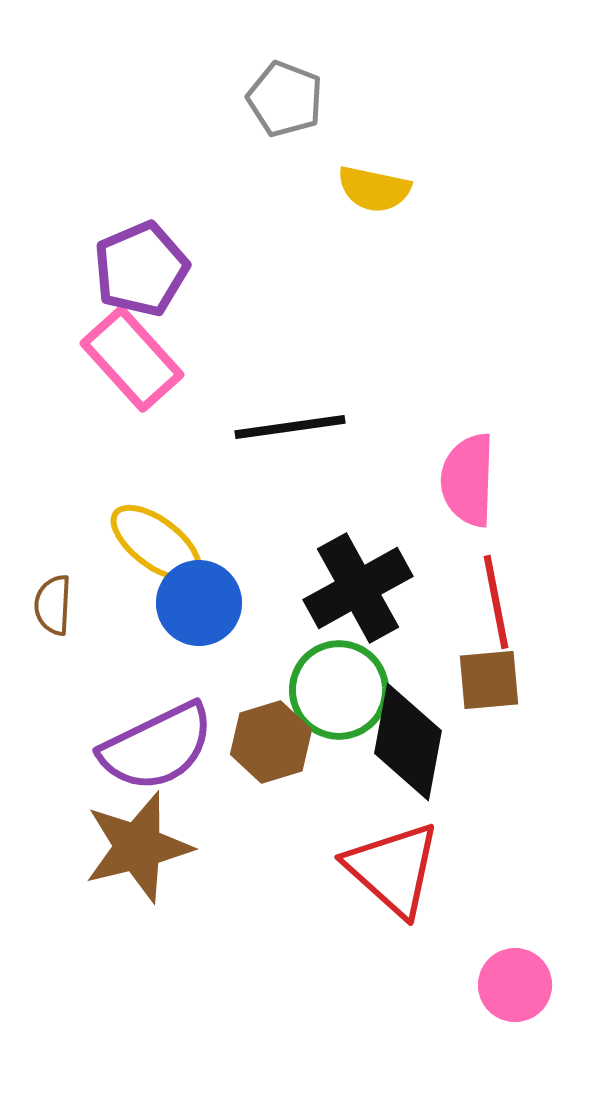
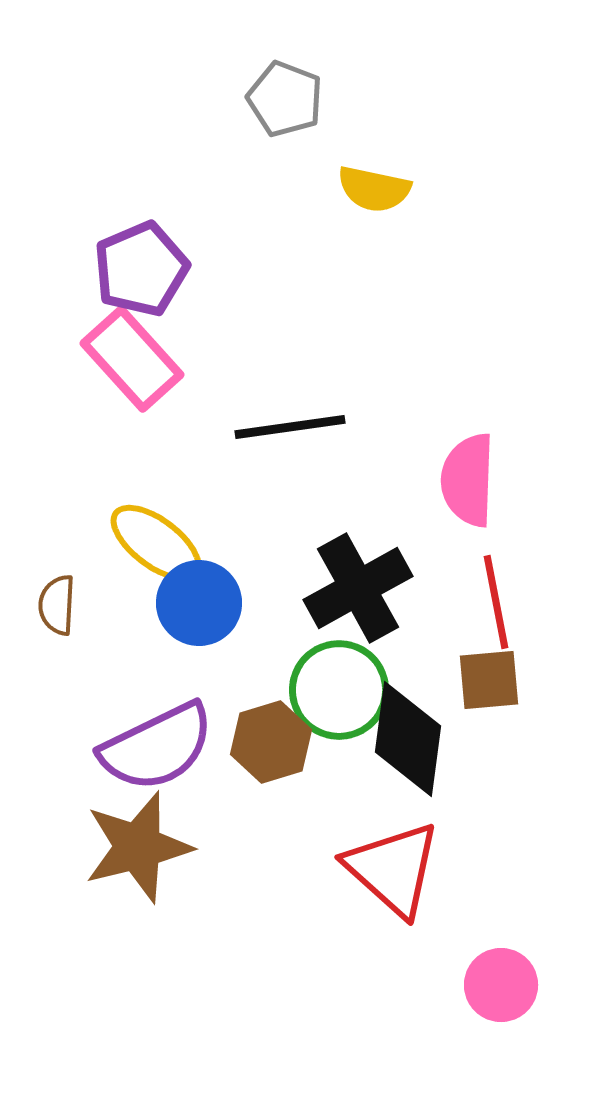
brown semicircle: moved 4 px right
black diamond: moved 3 px up; rotated 3 degrees counterclockwise
pink circle: moved 14 px left
